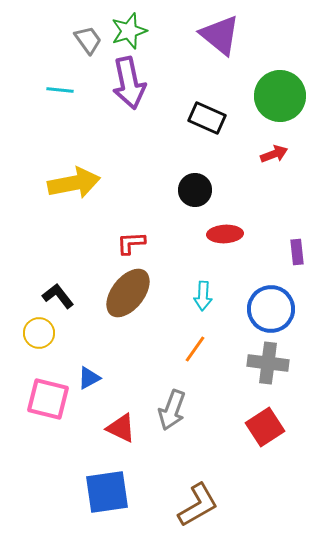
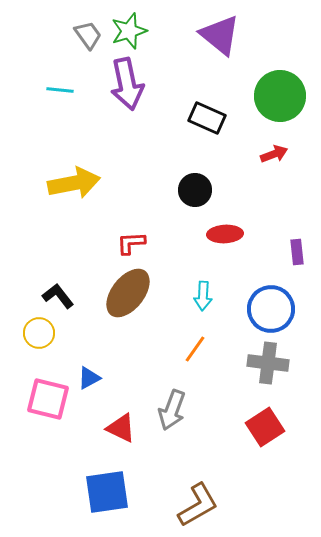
gray trapezoid: moved 5 px up
purple arrow: moved 2 px left, 1 px down
